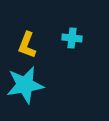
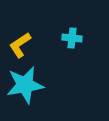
yellow L-shape: moved 7 px left; rotated 36 degrees clockwise
